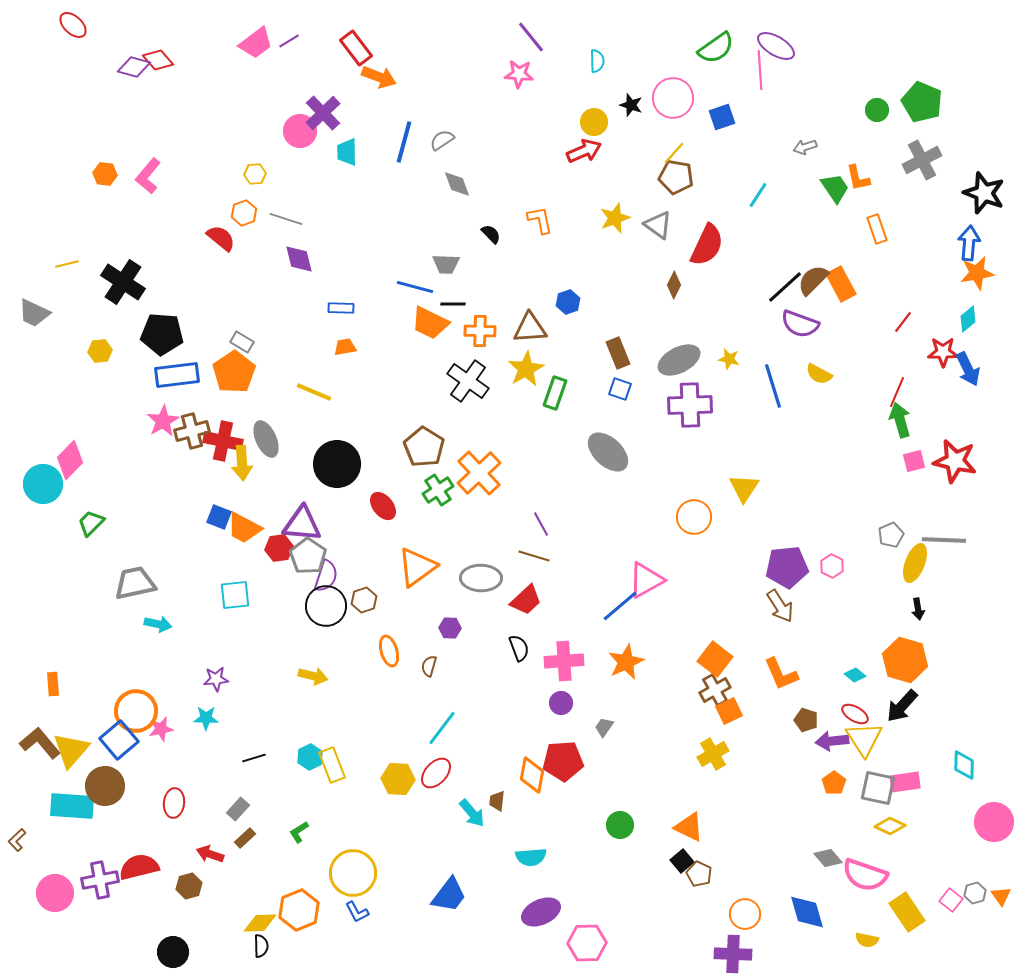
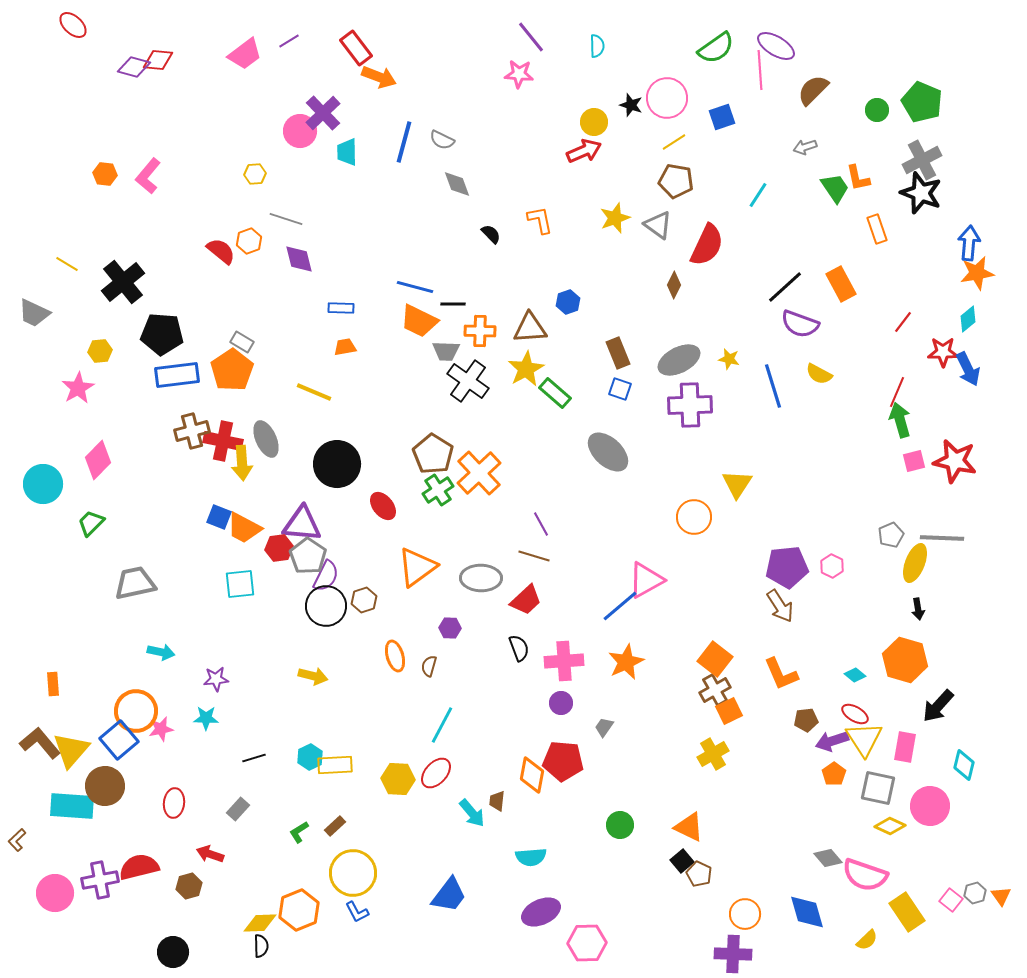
pink trapezoid at (256, 43): moved 11 px left, 11 px down
red diamond at (158, 60): rotated 44 degrees counterclockwise
cyan semicircle at (597, 61): moved 15 px up
pink circle at (673, 98): moved 6 px left
gray semicircle at (442, 140): rotated 120 degrees counterclockwise
yellow line at (674, 153): moved 11 px up; rotated 15 degrees clockwise
brown pentagon at (676, 177): moved 4 px down
black star at (984, 193): moved 63 px left
orange hexagon at (244, 213): moved 5 px right, 28 px down
red semicircle at (221, 238): moved 13 px down
yellow line at (67, 264): rotated 45 degrees clockwise
gray trapezoid at (446, 264): moved 87 px down
brown semicircle at (813, 280): moved 190 px up
black cross at (123, 282): rotated 18 degrees clockwise
orange trapezoid at (430, 323): moved 11 px left, 2 px up
orange pentagon at (234, 372): moved 2 px left, 2 px up
green rectangle at (555, 393): rotated 68 degrees counterclockwise
pink star at (163, 421): moved 85 px left, 33 px up
brown pentagon at (424, 447): moved 9 px right, 7 px down
pink diamond at (70, 460): moved 28 px right
yellow triangle at (744, 488): moved 7 px left, 4 px up
gray line at (944, 540): moved 2 px left, 2 px up
purple semicircle at (326, 576): rotated 8 degrees clockwise
cyan square at (235, 595): moved 5 px right, 11 px up
cyan arrow at (158, 624): moved 3 px right, 28 px down
orange ellipse at (389, 651): moved 6 px right, 5 px down
black arrow at (902, 706): moved 36 px right
brown pentagon at (806, 720): rotated 25 degrees counterclockwise
cyan line at (442, 728): moved 3 px up; rotated 9 degrees counterclockwise
purple arrow at (832, 741): rotated 12 degrees counterclockwise
red pentagon at (563, 761): rotated 9 degrees clockwise
yellow rectangle at (332, 765): moved 3 px right; rotated 72 degrees counterclockwise
cyan diamond at (964, 765): rotated 12 degrees clockwise
pink rectangle at (905, 782): moved 35 px up; rotated 72 degrees counterclockwise
orange pentagon at (834, 783): moved 9 px up
pink circle at (994, 822): moved 64 px left, 16 px up
brown rectangle at (245, 838): moved 90 px right, 12 px up
yellow semicircle at (867, 940): rotated 55 degrees counterclockwise
